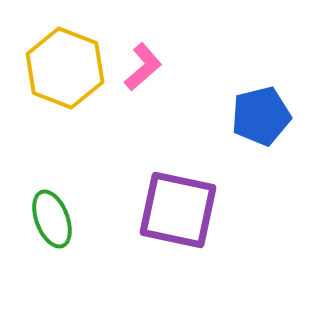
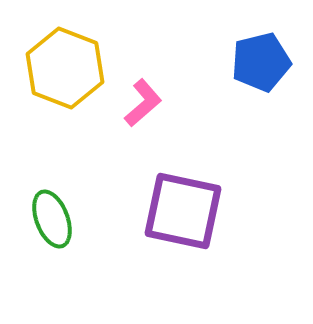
pink L-shape: moved 36 px down
blue pentagon: moved 54 px up
purple square: moved 5 px right, 1 px down
